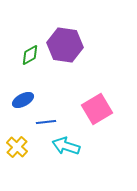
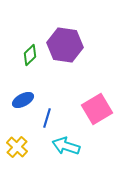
green diamond: rotated 15 degrees counterclockwise
blue line: moved 1 px right, 4 px up; rotated 66 degrees counterclockwise
